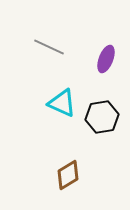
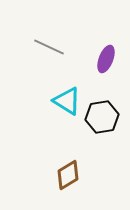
cyan triangle: moved 5 px right, 2 px up; rotated 8 degrees clockwise
